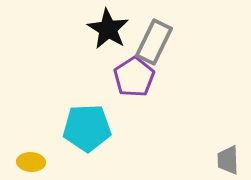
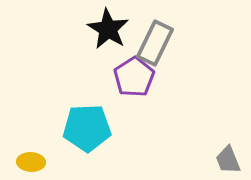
gray rectangle: moved 1 px right, 1 px down
gray trapezoid: rotated 20 degrees counterclockwise
